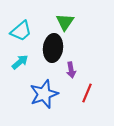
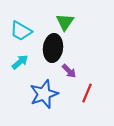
cyan trapezoid: rotated 70 degrees clockwise
purple arrow: moved 2 px left, 1 px down; rotated 35 degrees counterclockwise
